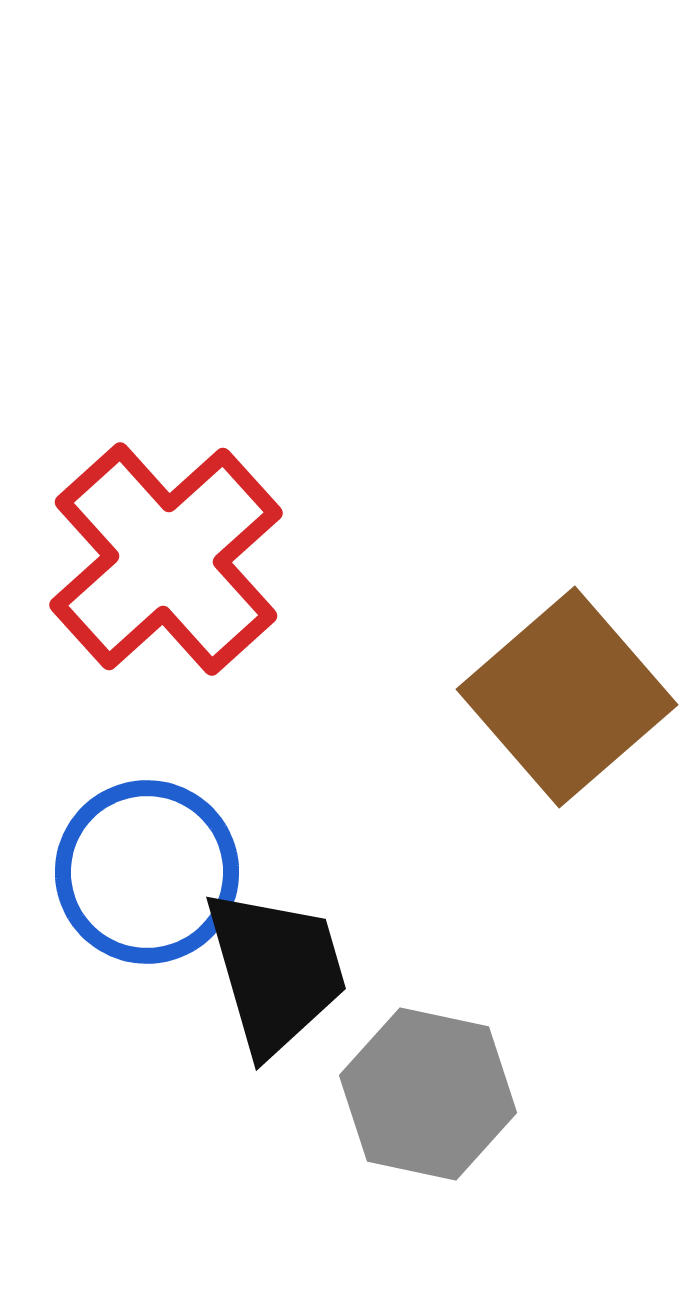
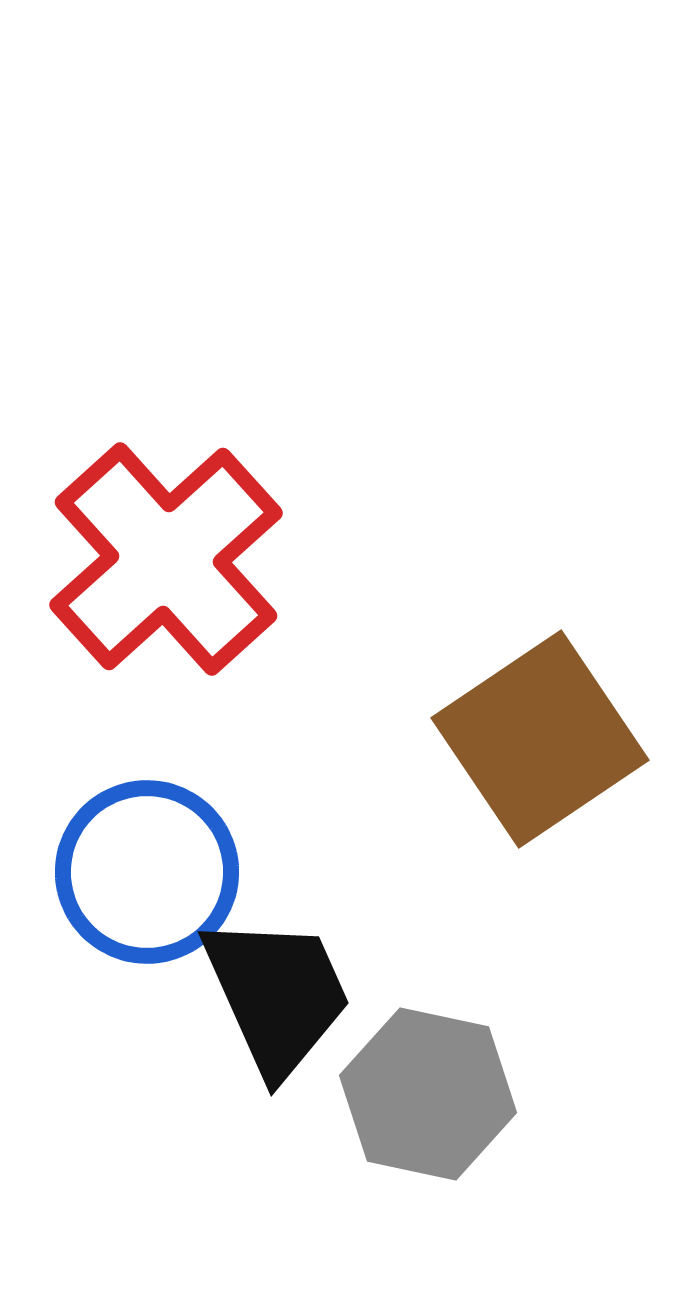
brown square: moved 27 px left, 42 px down; rotated 7 degrees clockwise
black trapezoid: moved 1 px right, 24 px down; rotated 8 degrees counterclockwise
